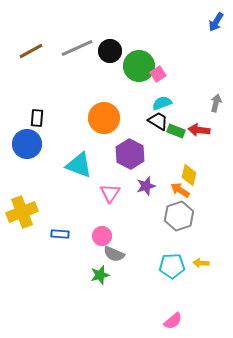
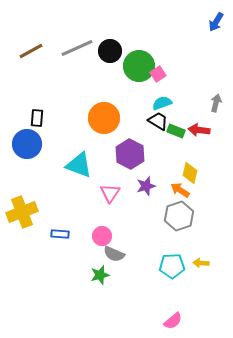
yellow diamond: moved 1 px right, 2 px up
